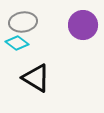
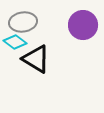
cyan diamond: moved 2 px left, 1 px up
black triangle: moved 19 px up
